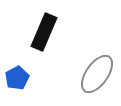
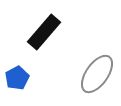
black rectangle: rotated 18 degrees clockwise
